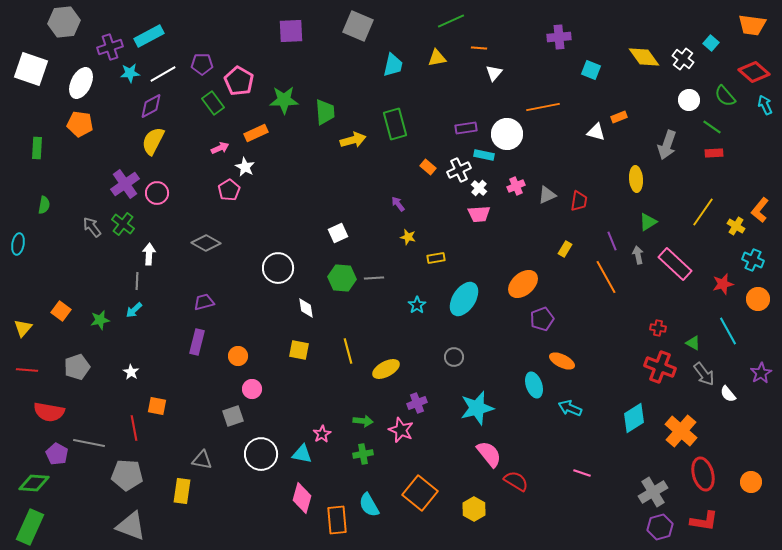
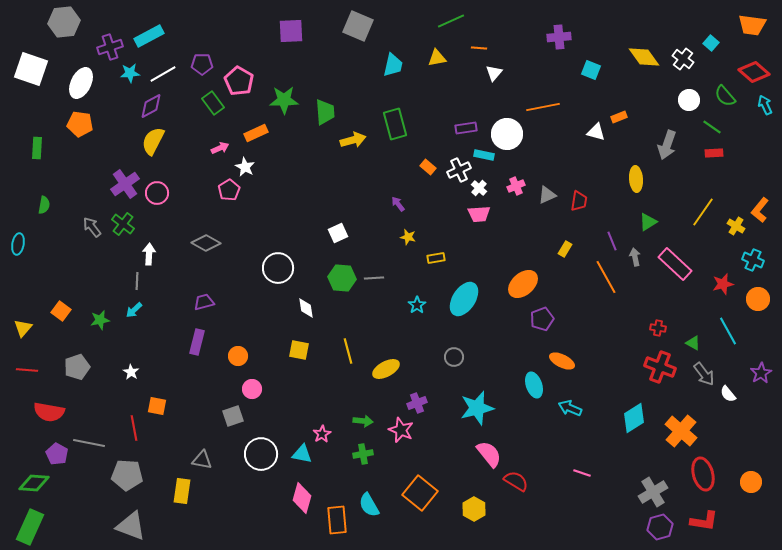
gray arrow at (638, 255): moved 3 px left, 2 px down
